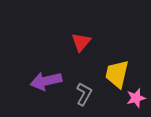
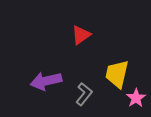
red triangle: moved 7 px up; rotated 15 degrees clockwise
gray L-shape: rotated 10 degrees clockwise
pink star: rotated 18 degrees counterclockwise
